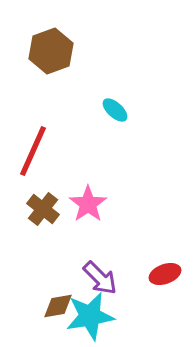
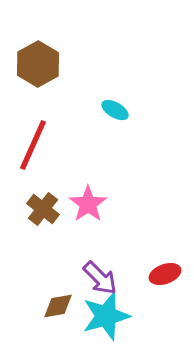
brown hexagon: moved 13 px left, 13 px down; rotated 9 degrees counterclockwise
cyan ellipse: rotated 12 degrees counterclockwise
red line: moved 6 px up
cyan star: moved 16 px right; rotated 6 degrees counterclockwise
